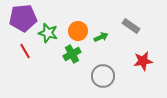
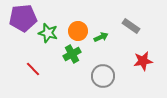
red line: moved 8 px right, 18 px down; rotated 14 degrees counterclockwise
